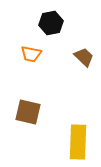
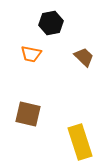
brown square: moved 2 px down
yellow rectangle: moved 2 px right; rotated 20 degrees counterclockwise
